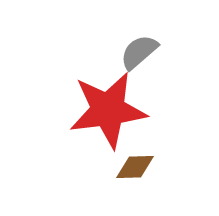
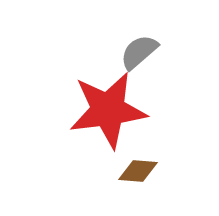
brown diamond: moved 3 px right, 4 px down; rotated 6 degrees clockwise
